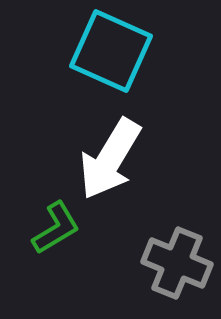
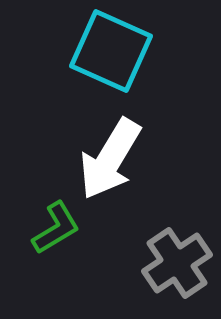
gray cross: rotated 34 degrees clockwise
